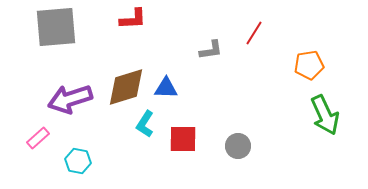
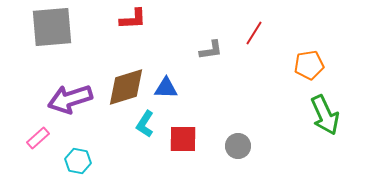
gray square: moved 4 px left
